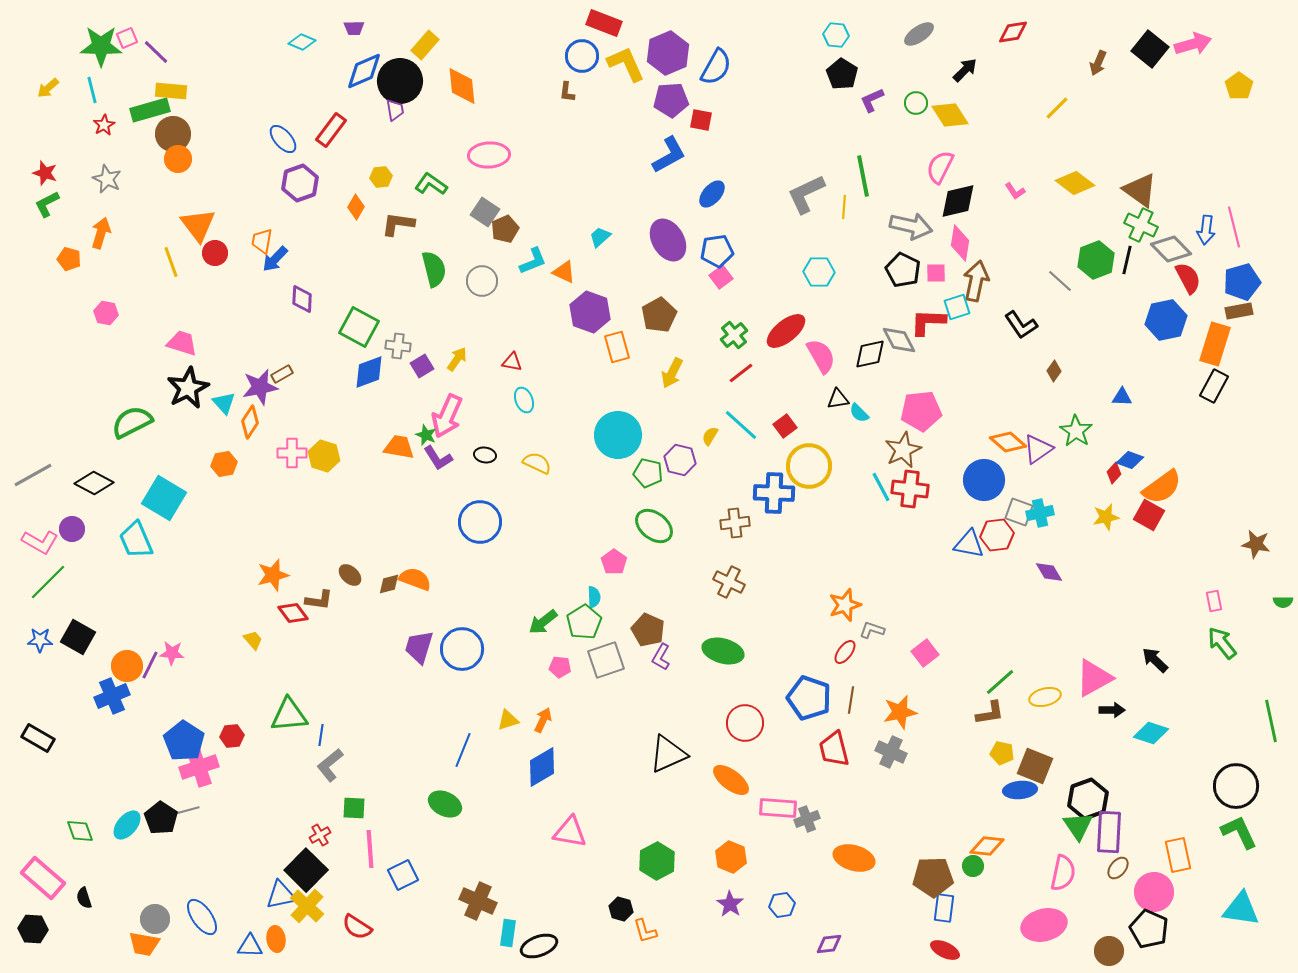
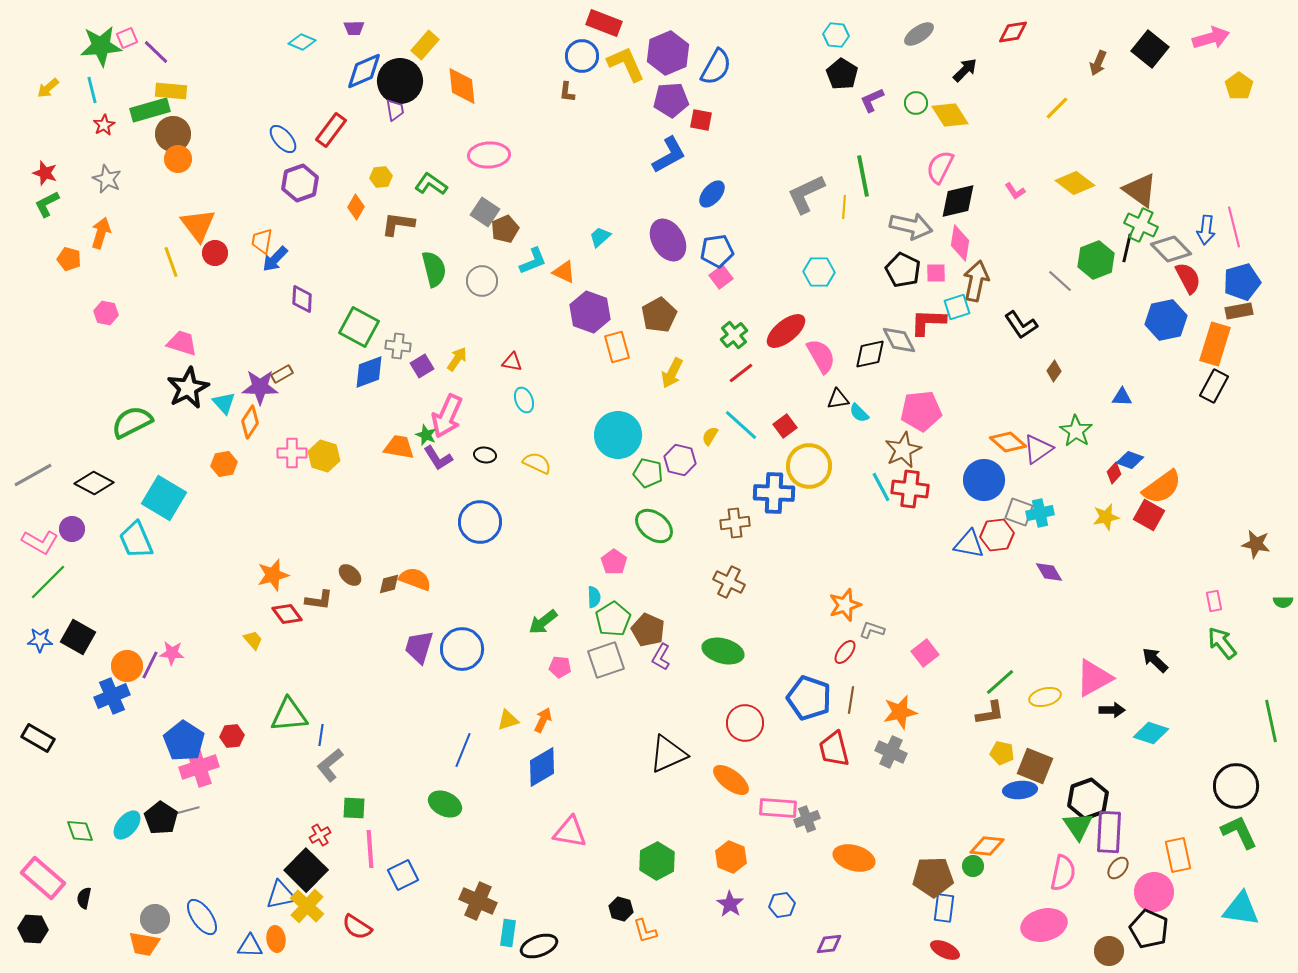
pink arrow at (1193, 44): moved 18 px right, 6 px up
green star at (101, 46): rotated 6 degrees counterclockwise
black line at (1127, 260): moved 12 px up
purple star at (260, 387): rotated 12 degrees clockwise
red diamond at (293, 613): moved 6 px left, 1 px down
green pentagon at (584, 622): moved 29 px right, 3 px up
black semicircle at (84, 898): rotated 30 degrees clockwise
